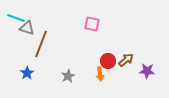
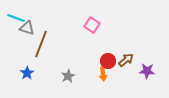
pink square: moved 1 px down; rotated 21 degrees clockwise
orange arrow: moved 3 px right
